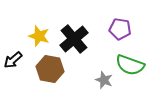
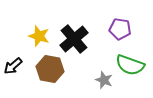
black arrow: moved 6 px down
